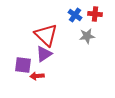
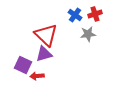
red cross: rotated 24 degrees counterclockwise
gray star: moved 1 px right, 2 px up
purple triangle: rotated 18 degrees clockwise
purple square: rotated 18 degrees clockwise
